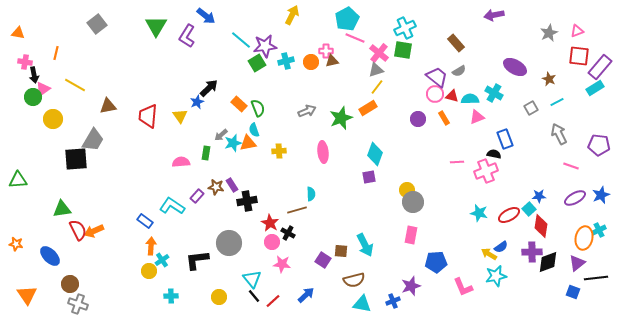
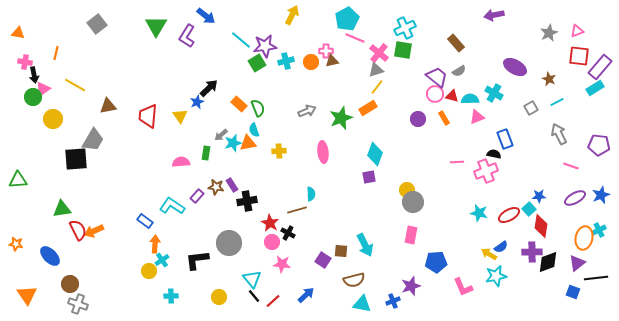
orange arrow at (151, 246): moved 4 px right, 2 px up
